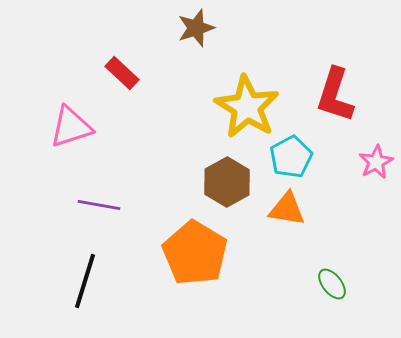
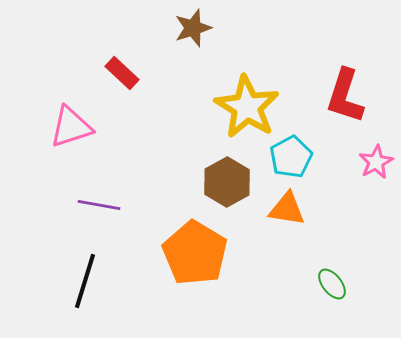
brown star: moved 3 px left
red L-shape: moved 10 px right, 1 px down
